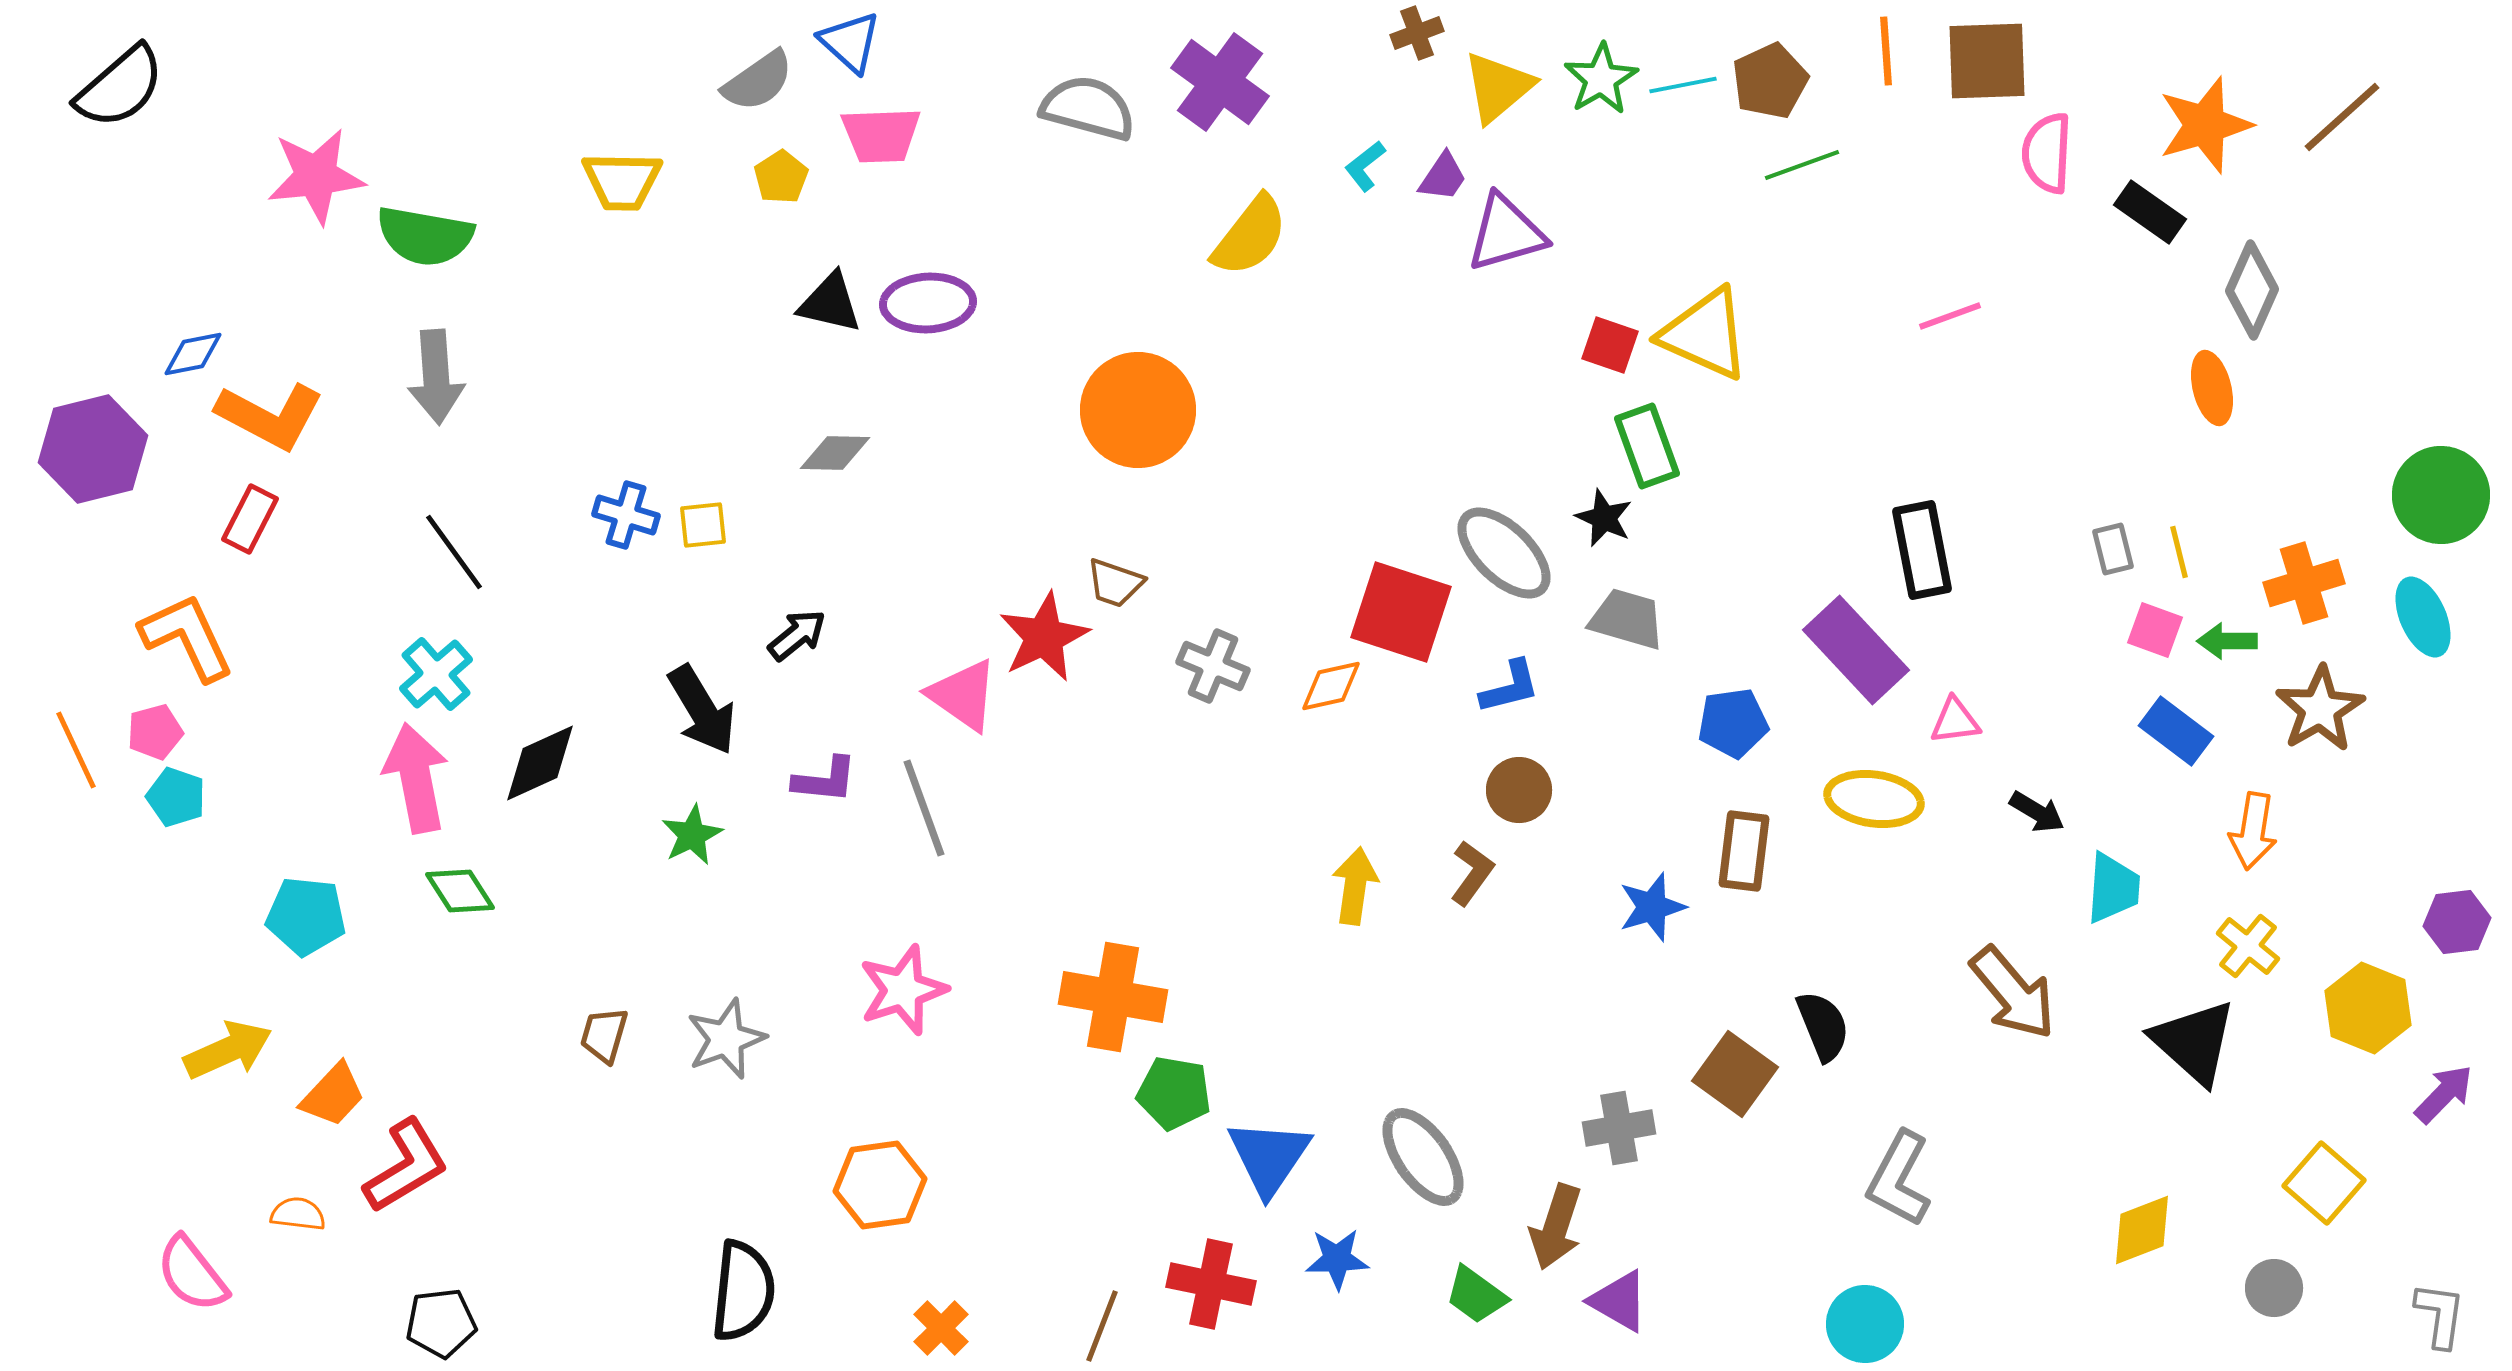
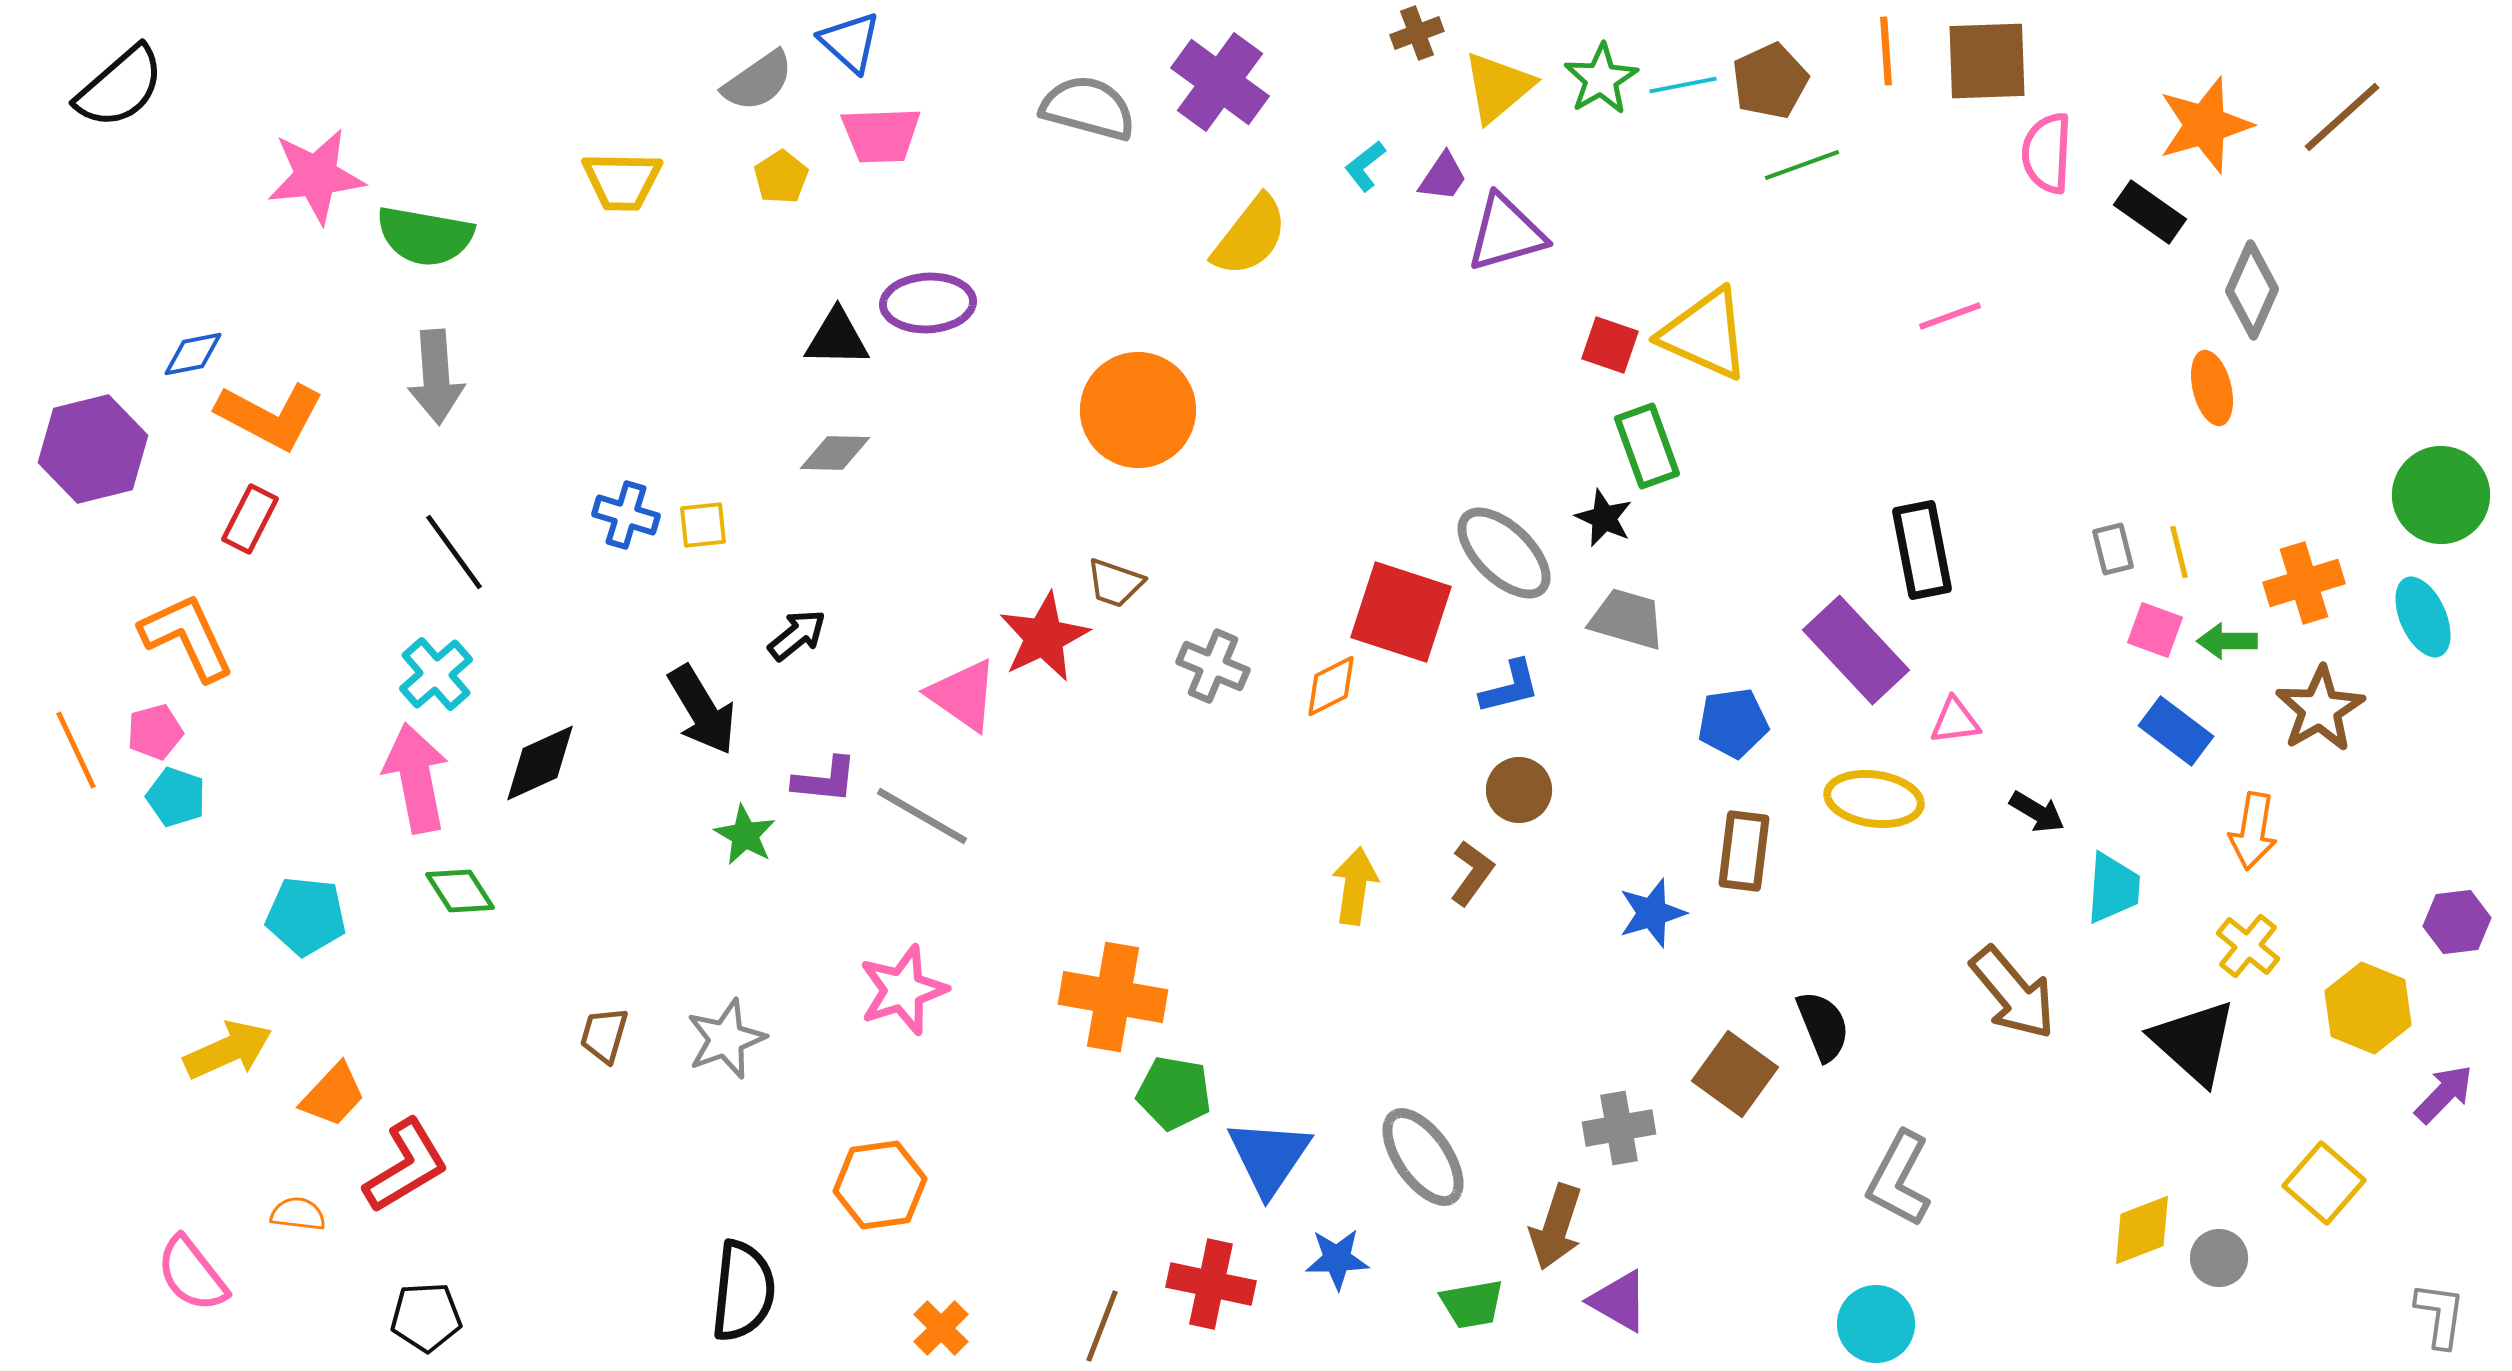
black triangle at (830, 303): moved 7 px right, 35 px down; rotated 12 degrees counterclockwise
orange diamond at (1331, 686): rotated 14 degrees counterclockwise
gray line at (924, 808): moved 2 px left, 8 px down; rotated 40 degrees counterclockwise
green star at (692, 835): moved 53 px right; rotated 16 degrees counterclockwise
blue star at (1652, 907): moved 6 px down
gray circle at (2274, 1288): moved 55 px left, 30 px up
green trapezoid at (1476, 1295): moved 4 px left, 9 px down; rotated 46 degrees counterclockwise
black pentagon at (441, 1323): moved 15 px left, 6 px up; rotated 4 degrees clockwise
cyan circle at (1865, 1324): moved 11 px right
